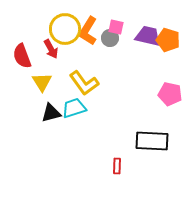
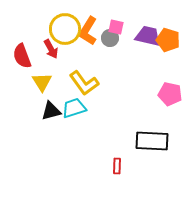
black triangle: moved 2 px up
